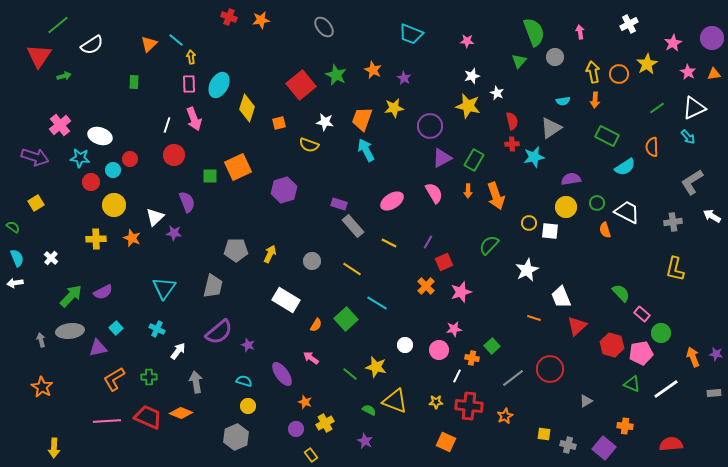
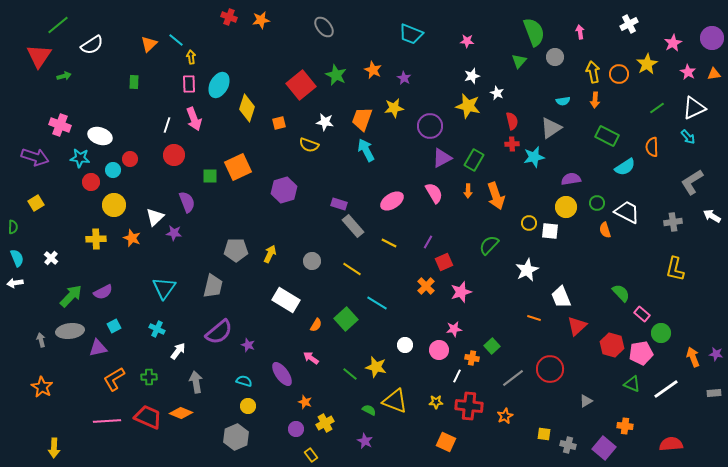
pink cross at (60, 125): rotated 30 degrees counterclockwise
green semicircle at (13, 227): rotated 56 degrees clockwise
cyan square at (116, 328): moved 2 px left, 2 px up; rotated 16 degrees clockwise
